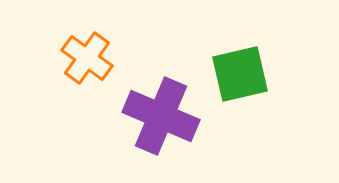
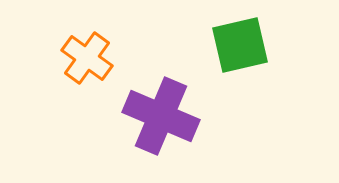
green square: moved 29 px up
